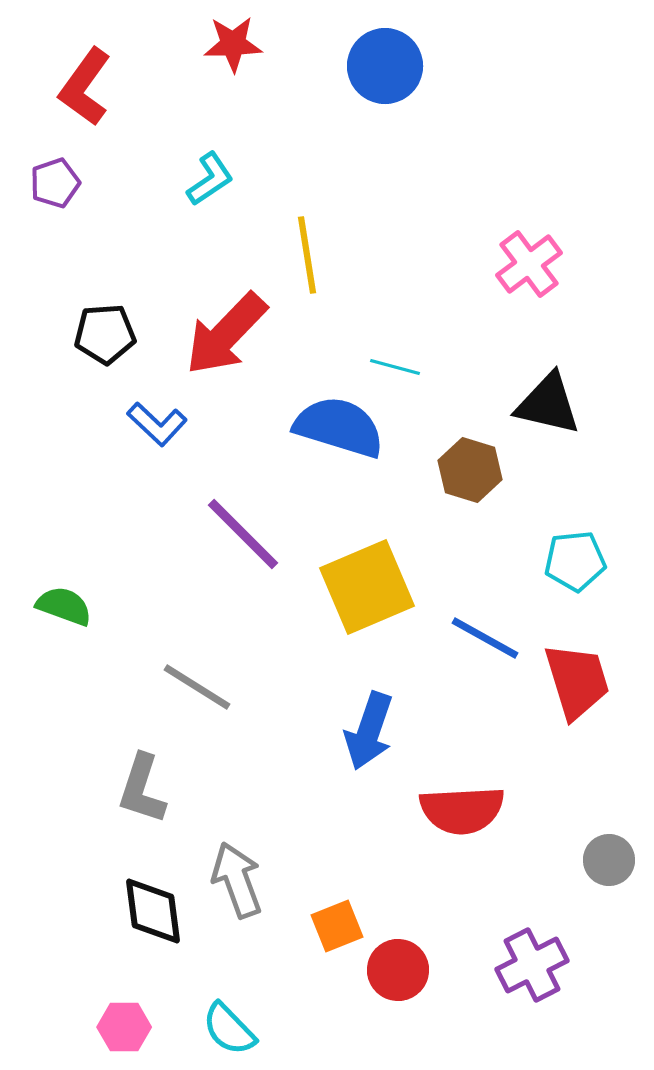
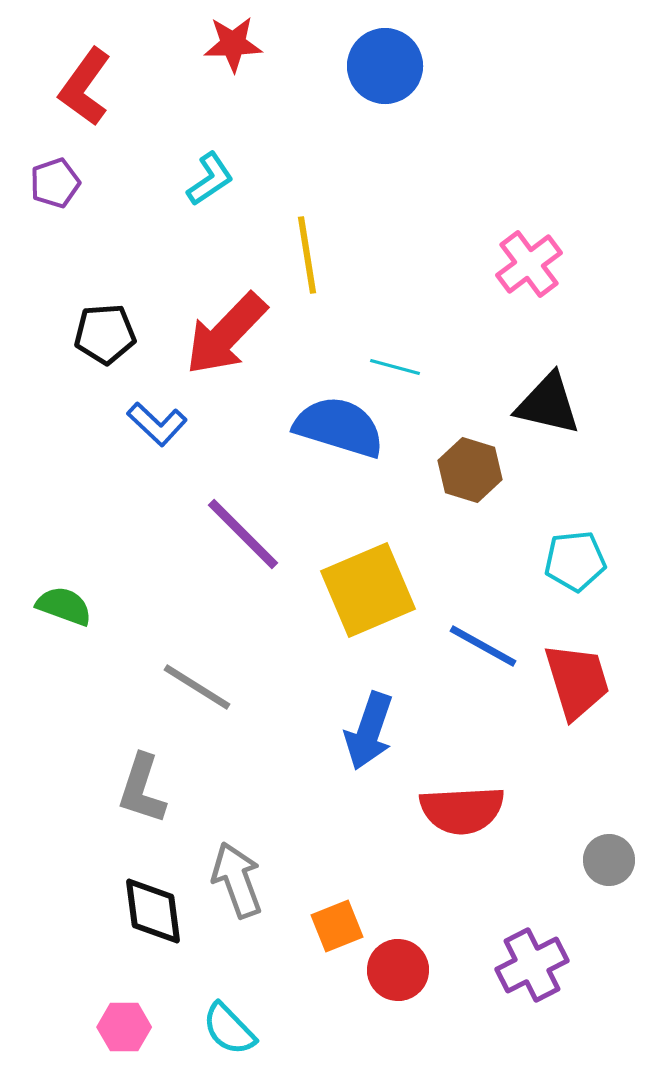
yellow square: moved 1 px right, 3 px down
blue line: moved 2 px left, 8 px down
